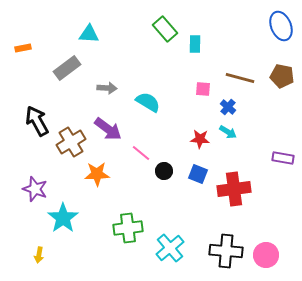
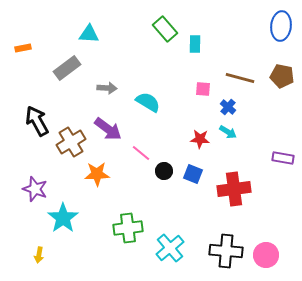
blue ellipse: rotated 28 degrees clockwise
blue square: moved 5 px left
